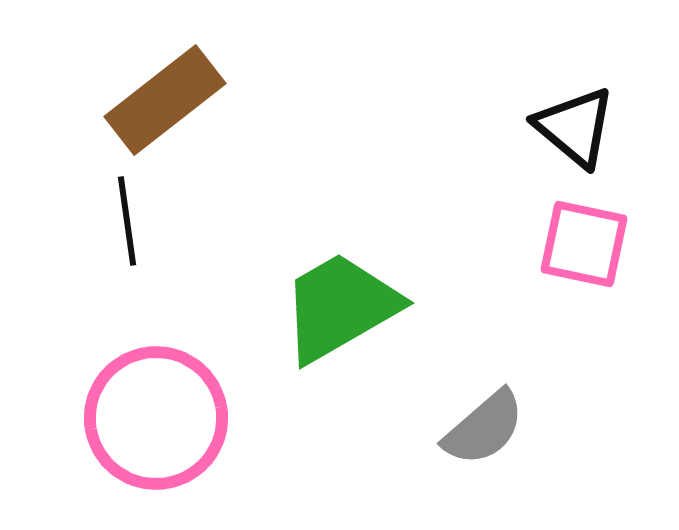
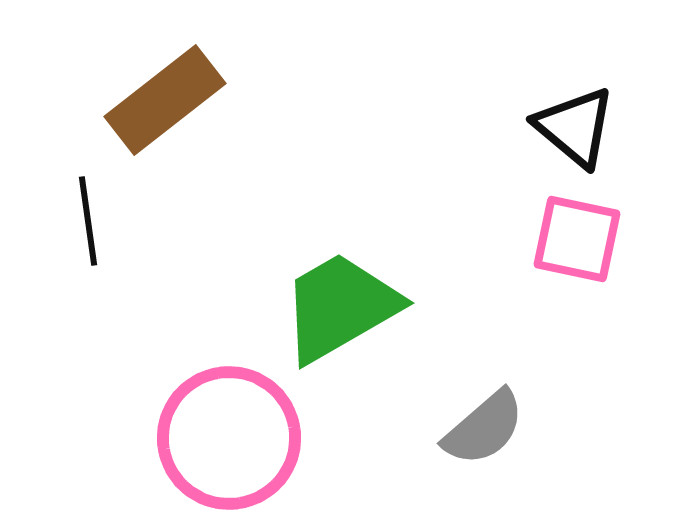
black line: moved 39 px left
pink square: moved 7 px left, 5 px up
pink circle: moved 73 px right, 20 px down
